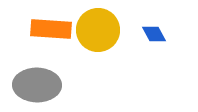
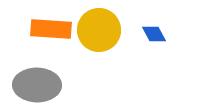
yellow circle: moved 1 px right
